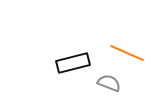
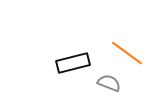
orange line: rotated 12 degrees clockwise
